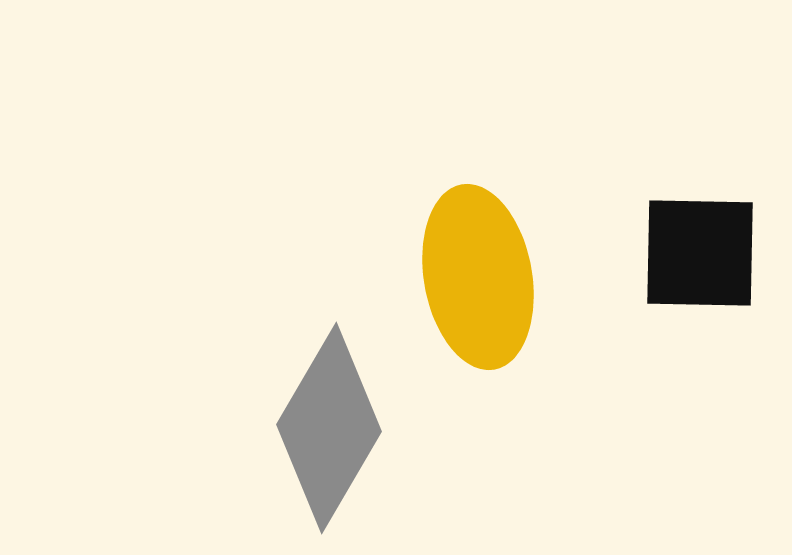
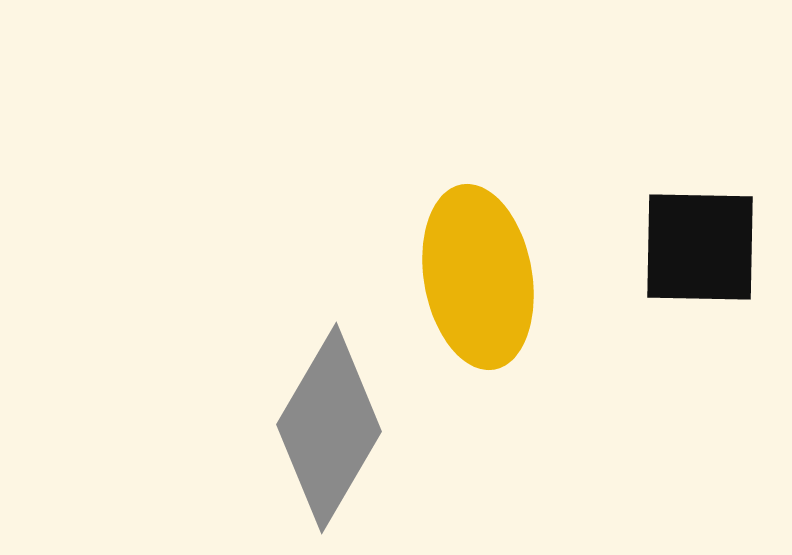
black square: moved 6 px up
